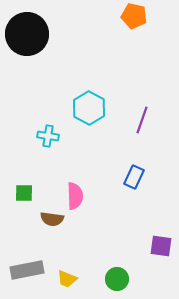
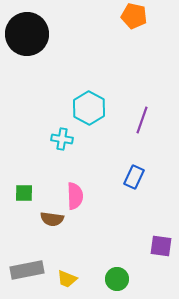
cyan cross: moved 14 px right, 3 px down
